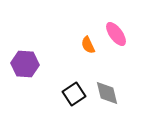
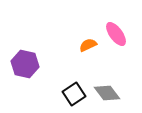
orange semicircle: rotated 90 degrees clockwise
purple hexagon: rotated 8 degrees clockwise
gray diamond: rotated 24 degrees counterclockwise
